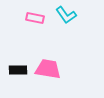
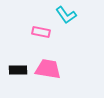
pink rectangle: moved 6 px right, 14 px down
